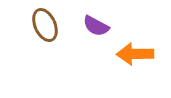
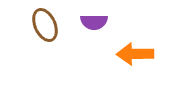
purple semicircle: moved 2 px left, 4 px up; rotated 28 degrees counterclockwise
